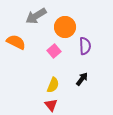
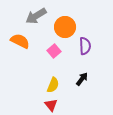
orange semicircle: moved 4 px right, 1 px up
